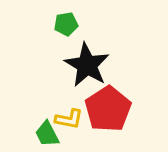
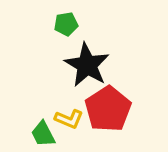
yellow L-shape: rotated 12 degrees clockwise
green trapezoid: moved 4 px left
